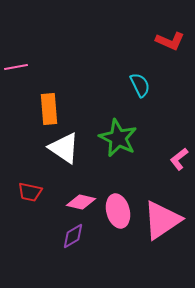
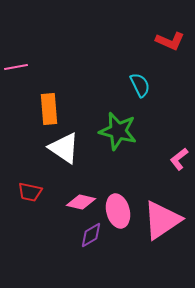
green star: moved 7 px up; rotated 12 degrees counterclockwise
purple diamond: moved 18 px right, 1 px up
